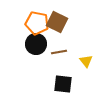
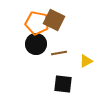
brown square: moved 3 px left, 2 px up
brown line: moved 1 px down
yellow triangle: rotated 40 degrees clockwise
